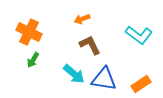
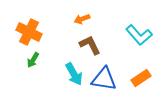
cyan L-shape: rotated 12 degrees clockwise
cyan arrow: rotated 20 degrees clockwise
orange rectangle: moved 6 px up
